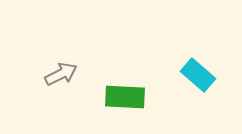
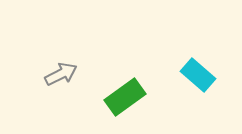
green rectangle: rotated 39 degrees counterclockwise
